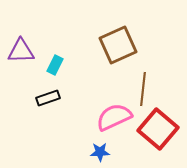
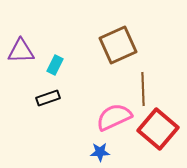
brown line: rotated 8 degrees counterclockwise
